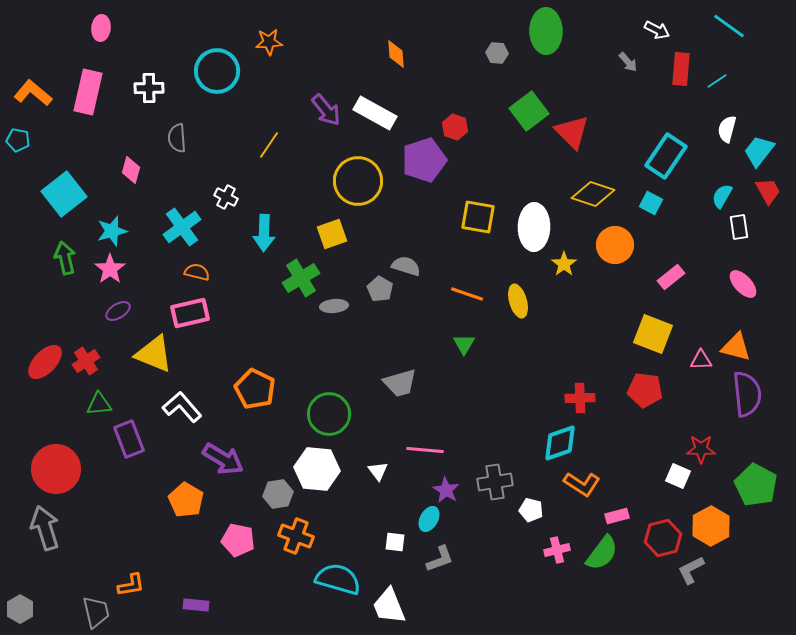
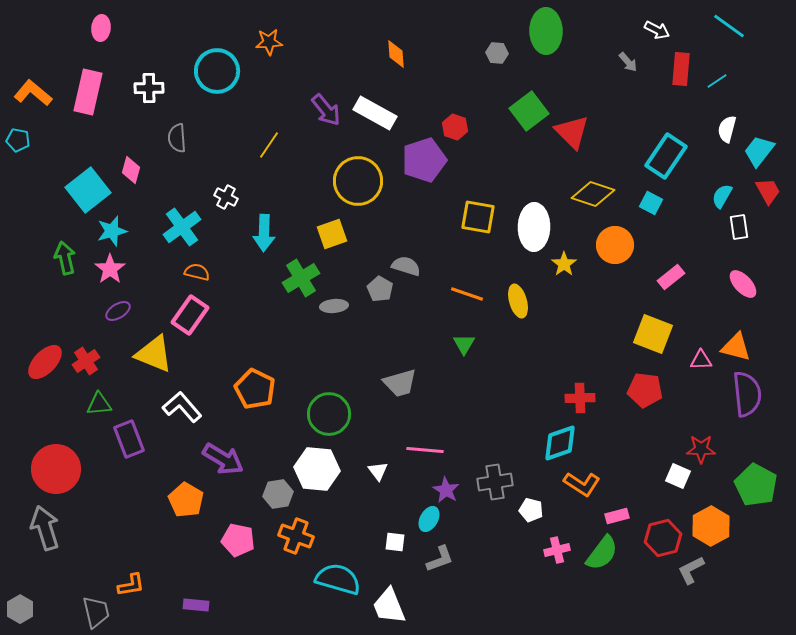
cyan square at (64, 194): moved 24 px right, 4 px up
pink rectangle at (190, 313): moved 2 px down; rotated 42 degrees counterclockwise
